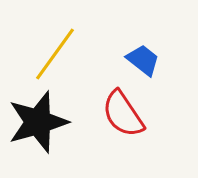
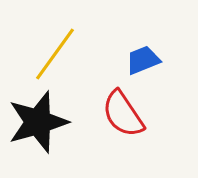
blue trapezoid: rotated 60 degrees counterclockwise
